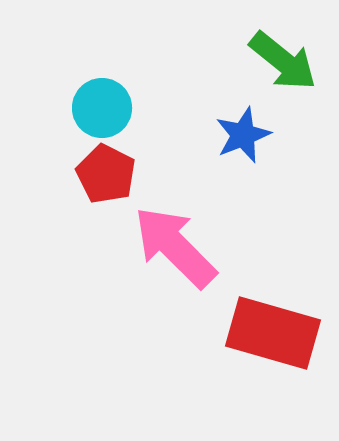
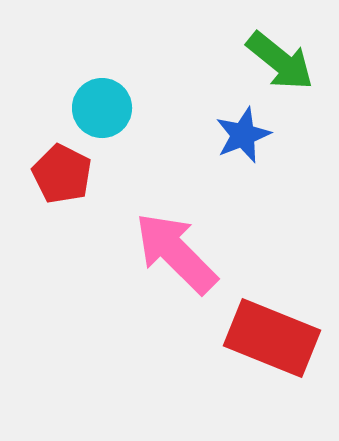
green arrow: moved 3 px left
red pentagon: moved 44 px left
pink arrow: moved 1 px right, 6 px down
red rectangle: moved 1 px left, 5 px down; rotated 6 degrees clockwise
